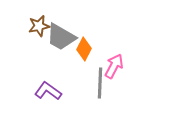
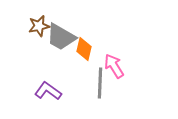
orange diamond: rotated 15 degrees counterclockwise
pink arrow: rotated 60 degrees counterclockwise
